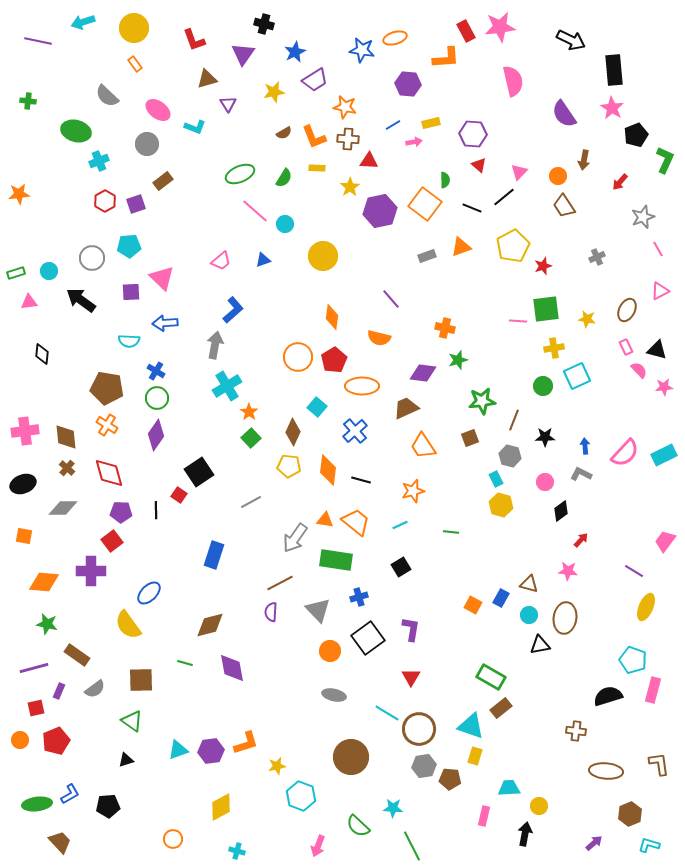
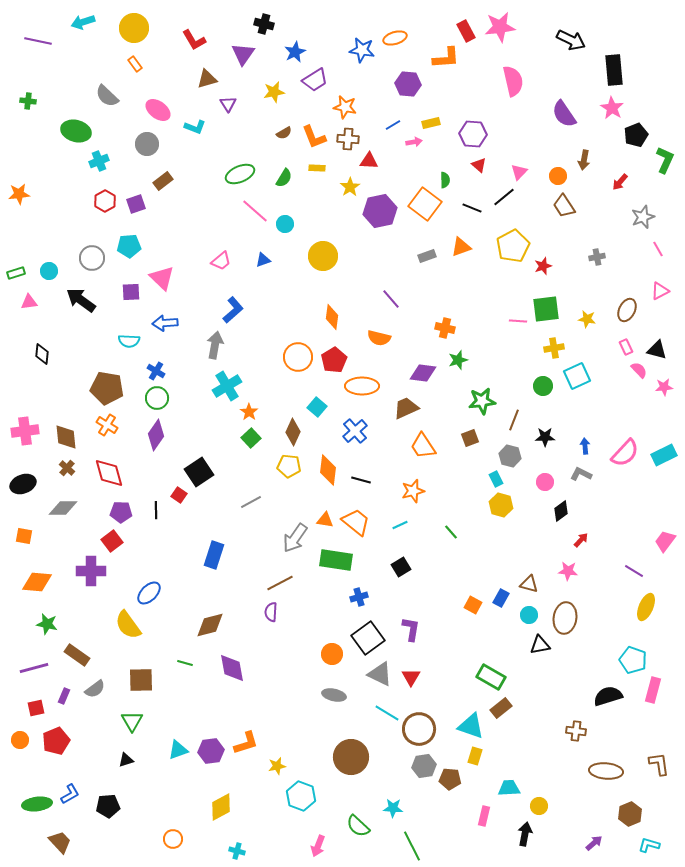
red L-shape at (194, 40): rotated 10 degrees counterclockwise
gray cross at (597, 257): rotated 14 degrees clockwise
green line at (451, 532): rotated 42 degrees clockwise
orange diamond at (44, 582): moved 7 px left
gray triangle at (318, 610): moved 62 px right, 64 px down; rotated 20 degrees counterclockwise
orange circle at (330, 651): moved 2 px right, 3 px down
purple rectangle at (59, 691): moved 5 px right, 5 px down
green triangle at (132, 721): rotated 25 degrees clockwise
